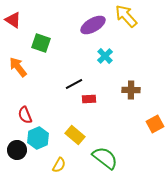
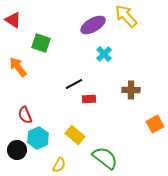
cyan cross: moved 1 px left, 2 px up
